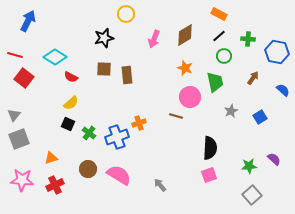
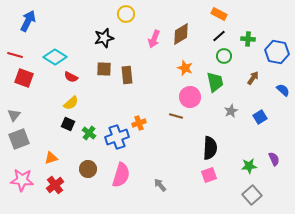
brown diamond at (185, 35): moved 4 px left, 1 px up
red square at (24, 78): rotated 18 degrees counterclockwise
purple semicircle at (274, 159): rotated 24 degrees clockwise
pink semicircle at (119, 175): moved 2 px right; rotated 75 degrees clockwise
red cross at (55, 185): rotated 12 degrees counterclockwise
